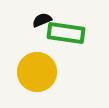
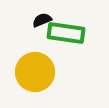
yellow circle: moved 2 px left
